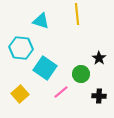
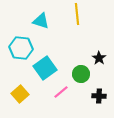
cyan square: rotated 20 degrees clockwise
